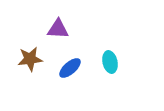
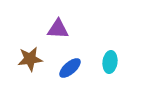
cyan ellipse: rotated 20 degrees clockwise
